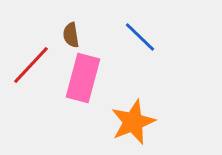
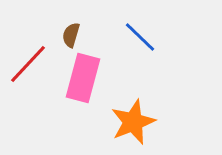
brown semicircle: rotated 25 degrees clockwise
red line: moved 3 px left, 1 px up
